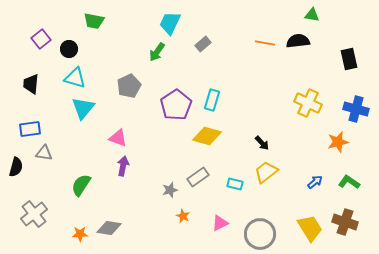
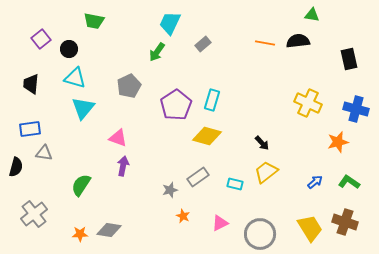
gray diamond at (109, 228): moved 2 px down
